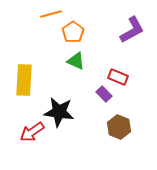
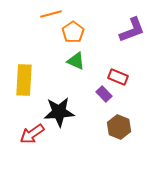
purple L-shape: rotated 8 degrees clockwise
black star: rotated 12 degrees counterclockwise
red arrow: moved 2 px down
